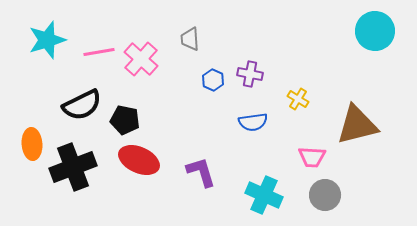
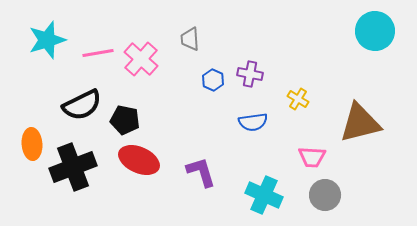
pink line: moved 1 px left, 1 px down
brown triangle: moved 3 px right, 2 px up
